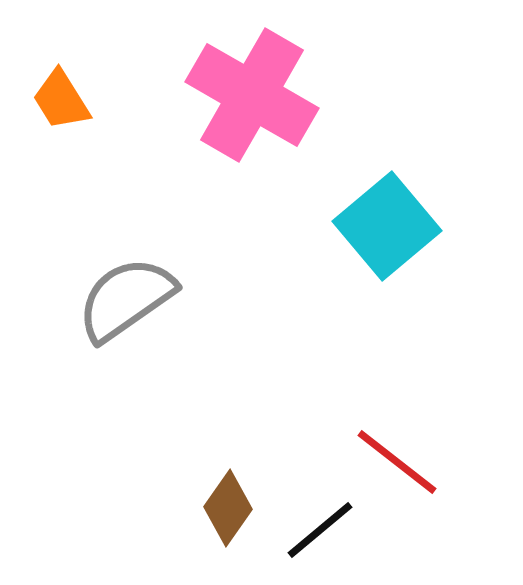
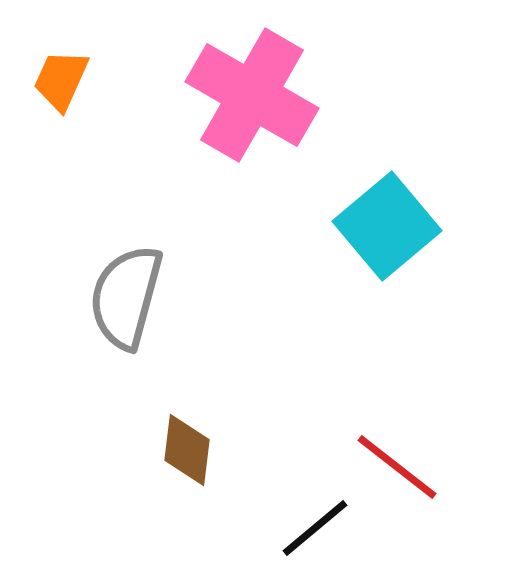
orange trapezoid: moved 20 px up; rotated 56 degrees clockwise
gray semicircle: moved 2 px up; rotated 40 degrees counterclockwise
red line: moved 5 px down
brown diamond: moved 41 px left, 58 px up; rotated 28 degrees counterclockwise
black line: moved 5 px left, 2 px up
